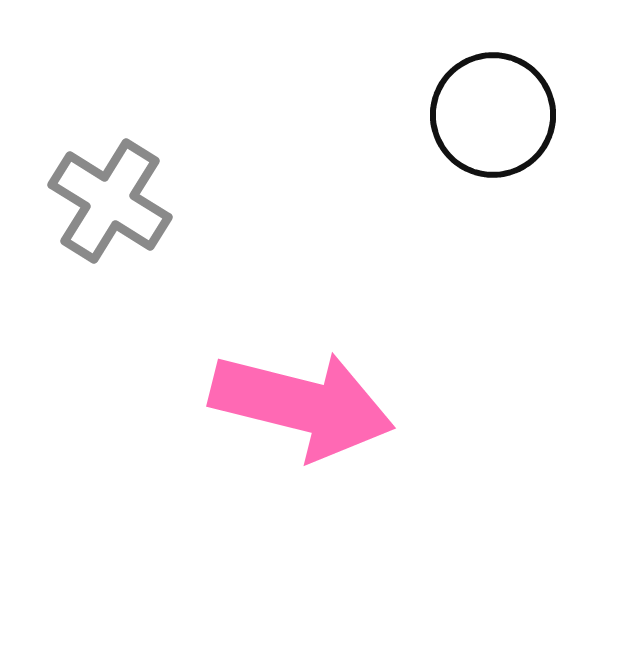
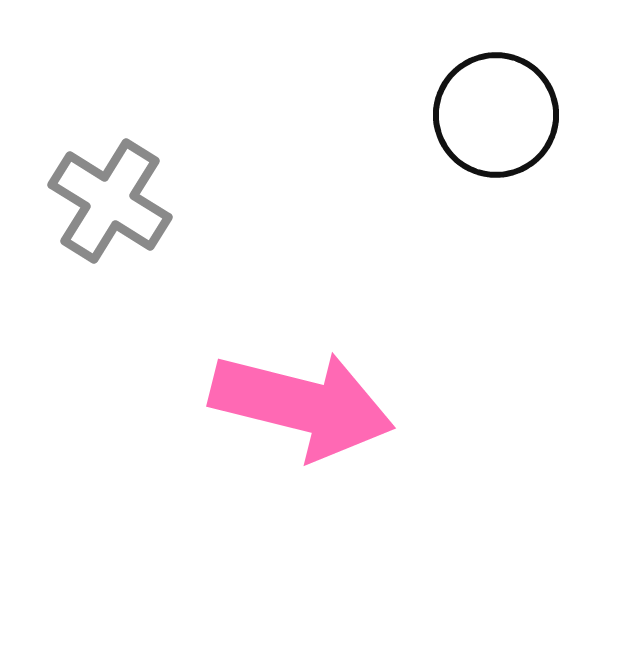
black circle: moved 3 px right
